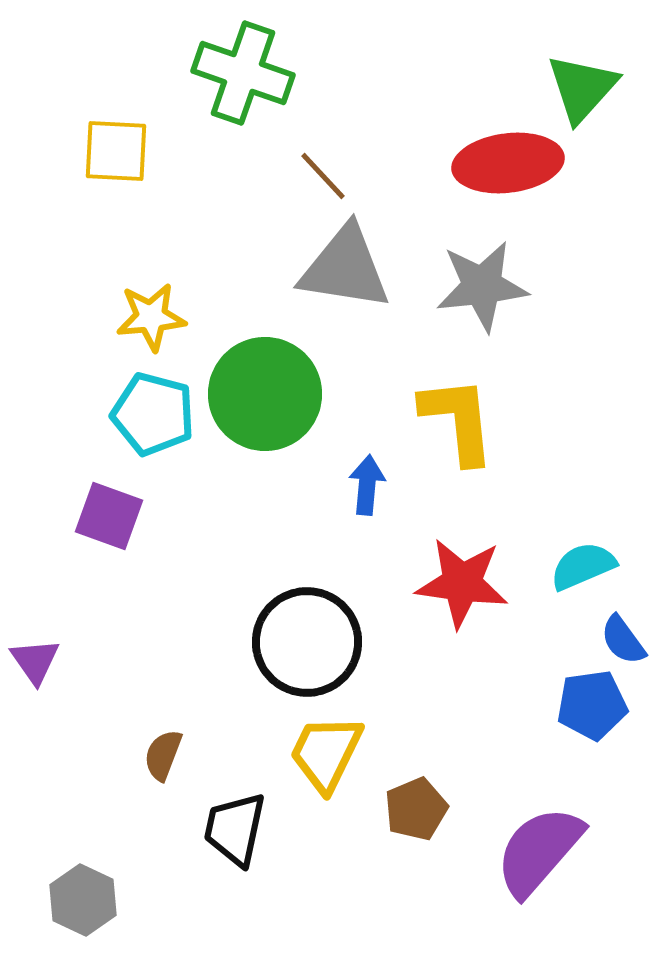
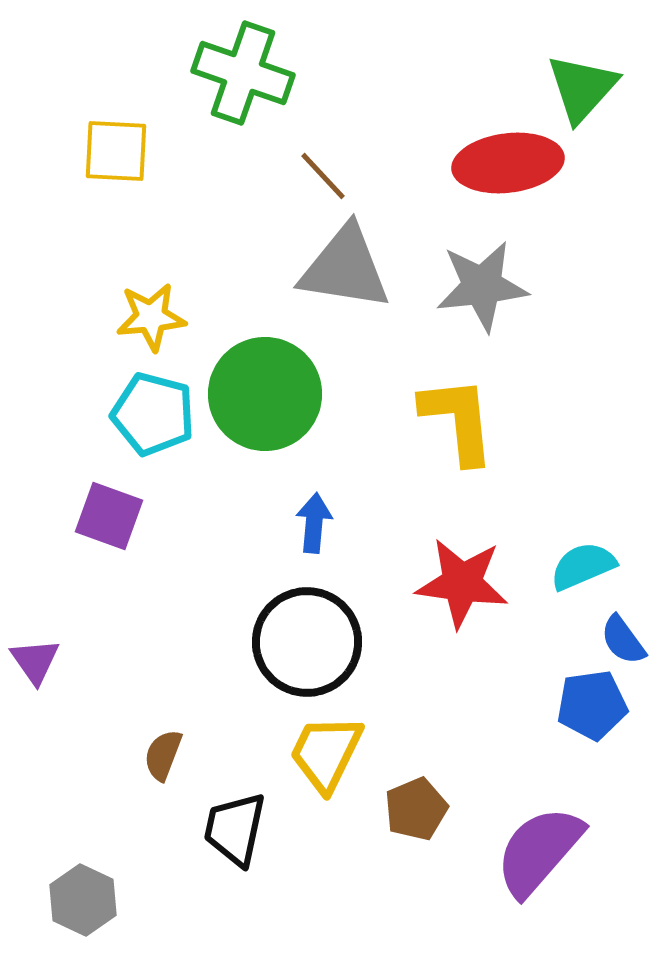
blue arrow: moved 53 px left, 38 px down
